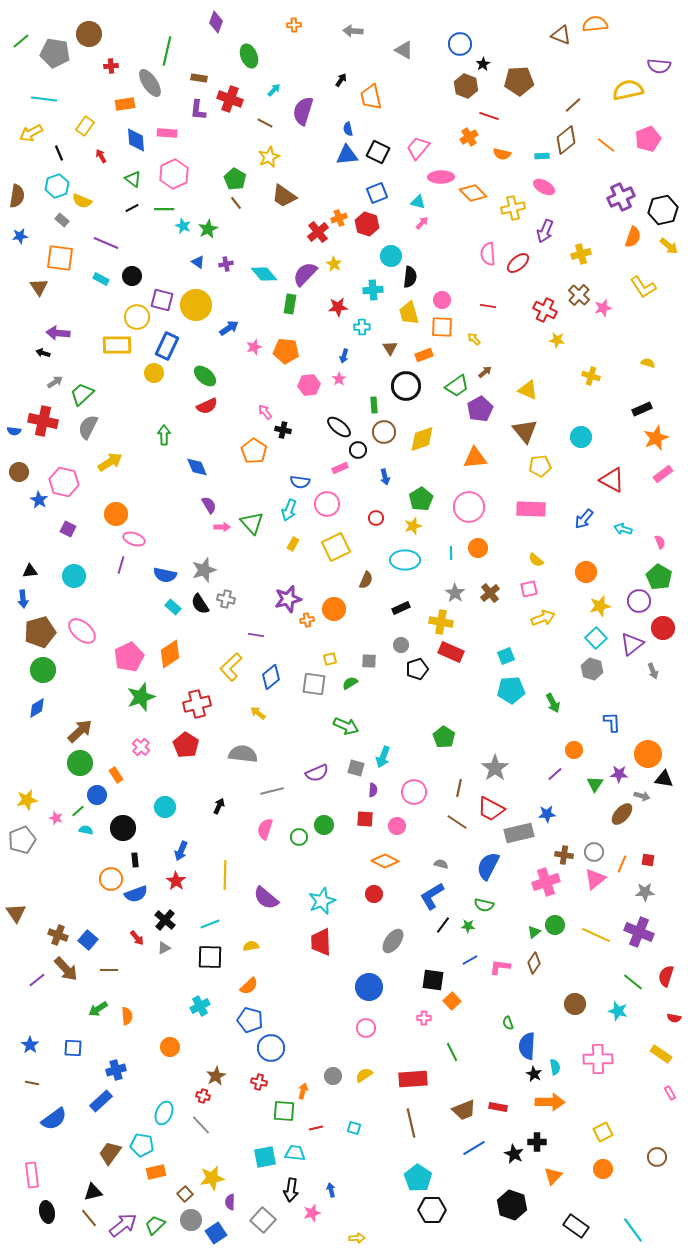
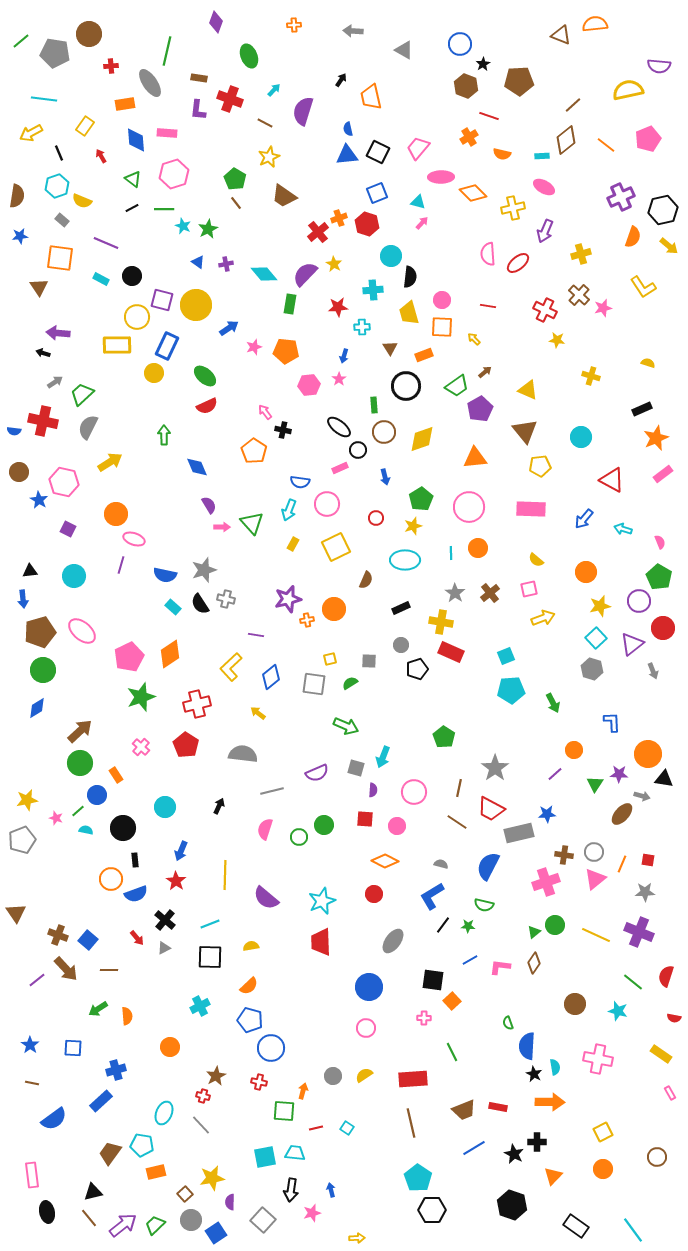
pink hexagon at (174, 174): rotated 8 degrees clockwise
pink cross at (598, 1059): rotated 12 degrees clockwise
cyan square at (354, 1128): moved 7 px left; rotated 16 degrees clockwise
